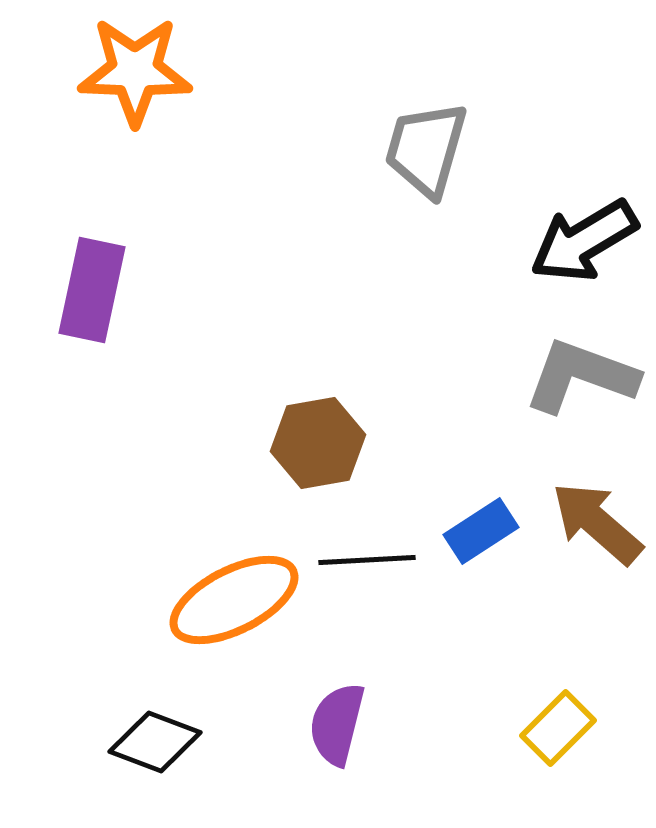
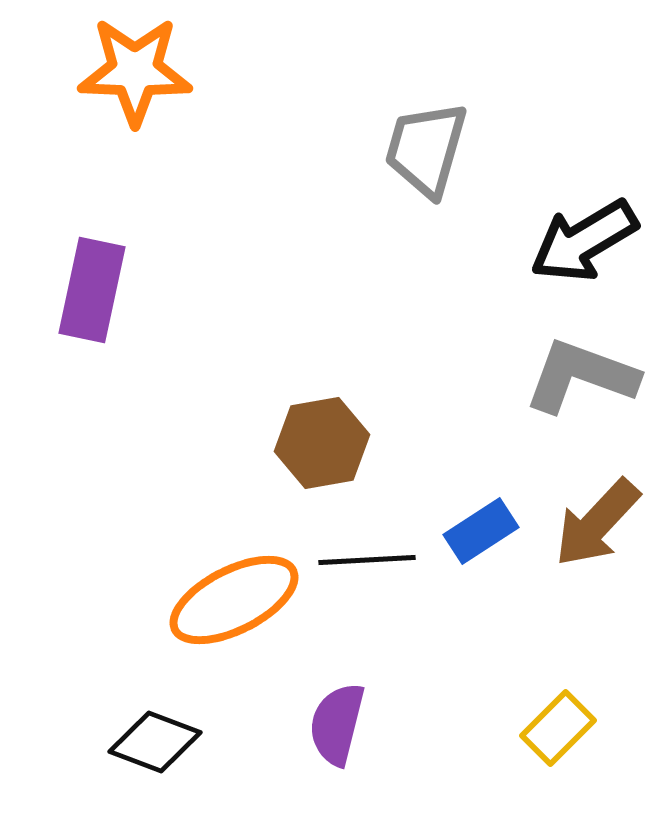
brown hexagon: moved 4 px right
brown arrow: rotated 88 degrees counterclockwise
